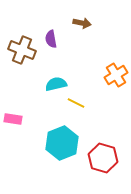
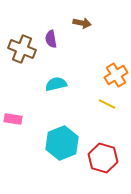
brown cross: moved 1 px up
yellow line: moved 31 px right, 1 px down
